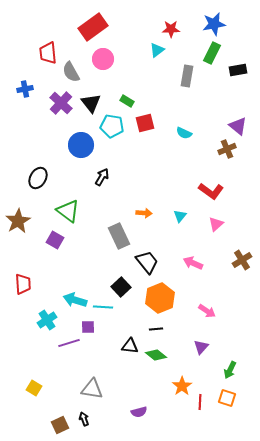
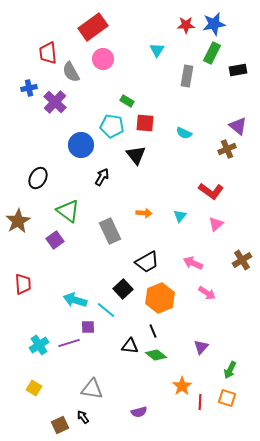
red star at (171, 29): moved 15 px right, 4 px up
cyan triangle at (157, 50): rotated 21 degrees counterclockwise
blue cross at (25, 89): moved 4 px right, 1 px up
purple cross at (61, 103): moved 6 px left, 1 px up
black triangle at (91, 103): moved 45 px right, 52 px down
red square at (145, 123): rotated 18 degrees clockwise
gray rectangle at (119, 236): moved 9 px left, 5 px up
purple square at (55, 240): rotated 24 degrees clockwise
black trapezoid at (147, 262): rotated 100 degrees clockwise
black square at (121, 287): moved 2 px right, 2 px down
cyan line at (103, 307): moved 3 px right, 3 px down; rotated 36 degrees clockwise
pink arrow at (207, 311): moved 18 px up
cyan cross at (47, 320): moved 8 px left, 25 px down
black line at (156, 329): moved 3 px left, 2 px down; rotated 72 degrees clockwise
black arrow at (84, 419): moved 1 px left, 2 px up; rotated 16 degrees counterclockwise
